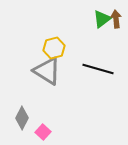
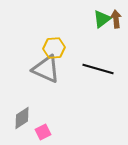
yellow hexagon: rotated 10 degrees clockwise
gray triangle: moved 1 px left, 2 px up; rotated 8 degrees counterclockwise
gray diamond: rotated 30 degrees clockwise
pink square: rotated 21 degrees clockwise
